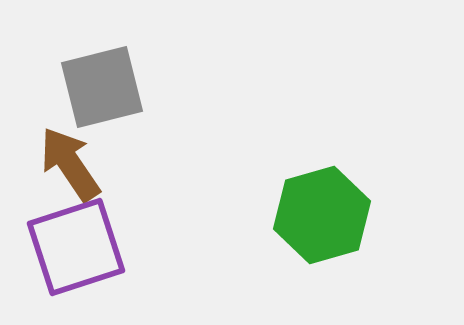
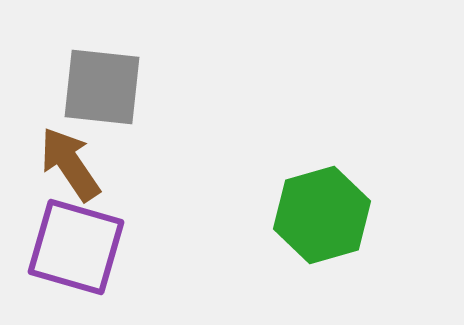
gray square: rotated 20 degrees clockwise
purple square: rotated 34 degrees clockwise
